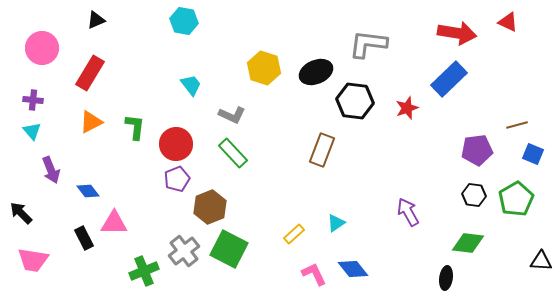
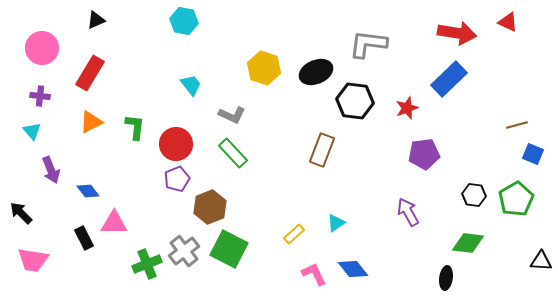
purple cross at (33, 100): moved 7 px right, 4 px up
purple pentagon at (477, 150): moved 53 px left, 4 px down
green cross at (144, 271): moved 3 px right, 7 px up
